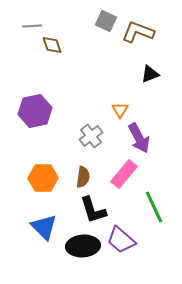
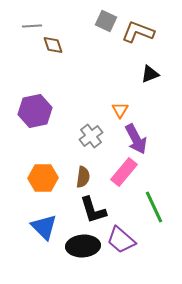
brown diamond: moved 1 px right
purple arrow: moved 3 px left, 1 px down
pink rectangle: moved 2 px up
